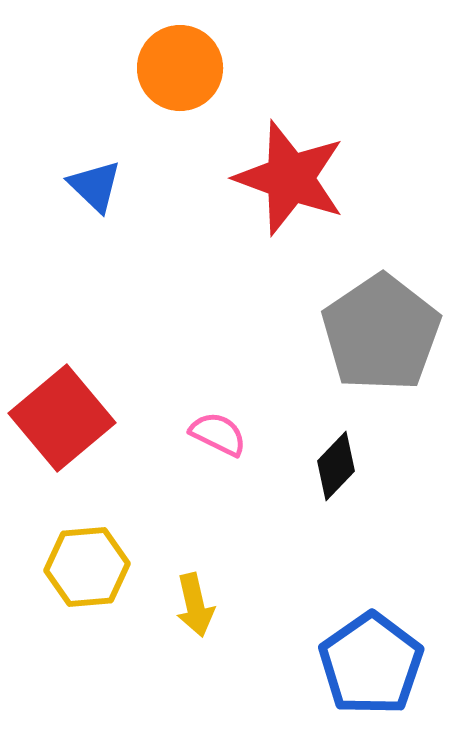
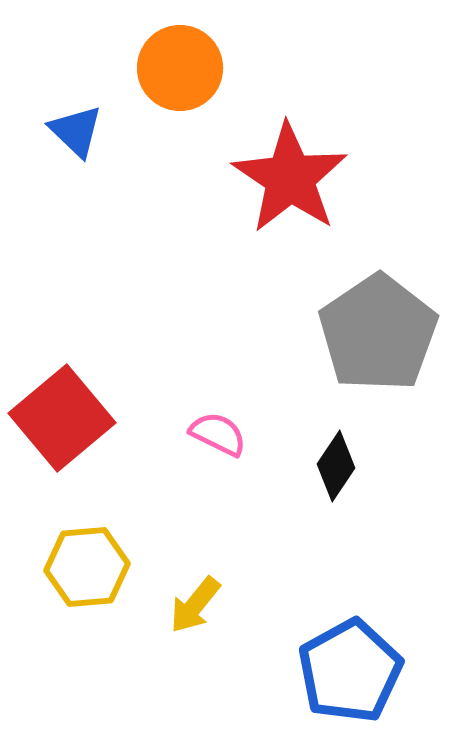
red star: rotated 14 degrees clockwise
blue triangle: moved 19 px left, 55 px up
gray pentagon: moved 3 px left
black diamond: rotated 10 degrees counterclockwise
yellow arrow: rotated 52 degrees clockwise
blue pentagon: moved 21 px left, 7 px down; rotated 6 degrees clockwise
